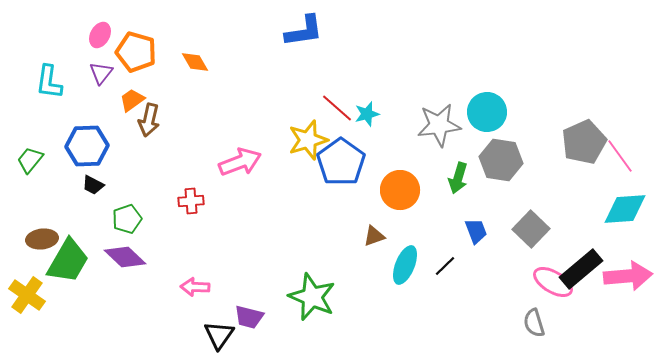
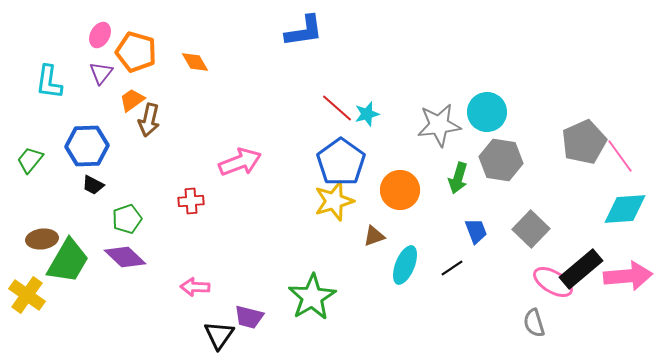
yellow star at (308, 140): moved 26 px right, 61 px down
black line at (445, 266): moved 7 px right, 2 px down; rotated 10 degrees clockwise
green star at (312, 297): rotated 18 degrees clockwise
